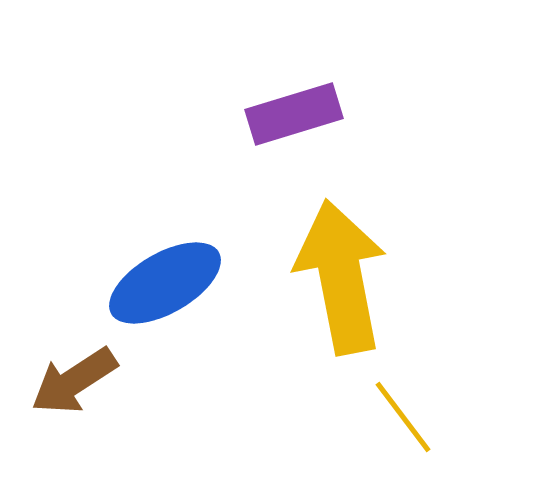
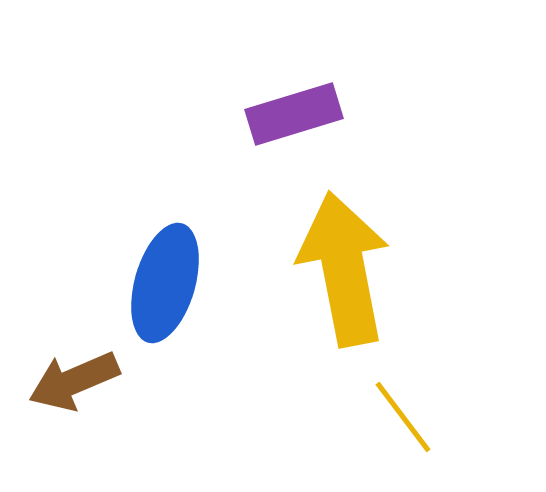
yellow arrow: moved 3 px right, 8 px up
blue ellipse: rotated 44 degrees counterclockwise
brown arrow: rotated 10 degrees clockwise
